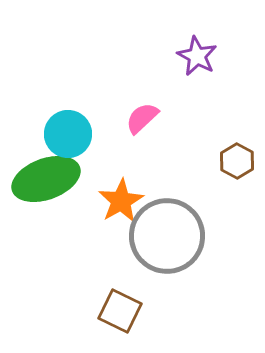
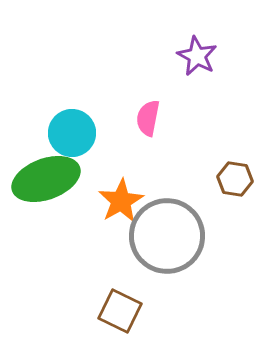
pink semicircle: moved 6 px right; rotated 36 degrees counterclockwise
cyan circle: moved 4 px right, 1 px up
brown hexagon: moved 2 px left, 18 px down; rotated 20 degrees counterclockwise
